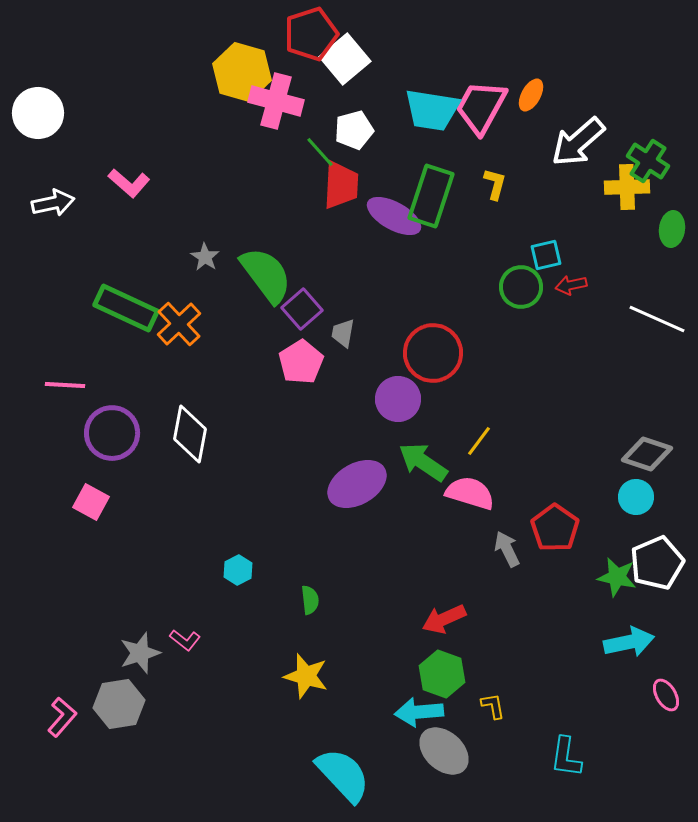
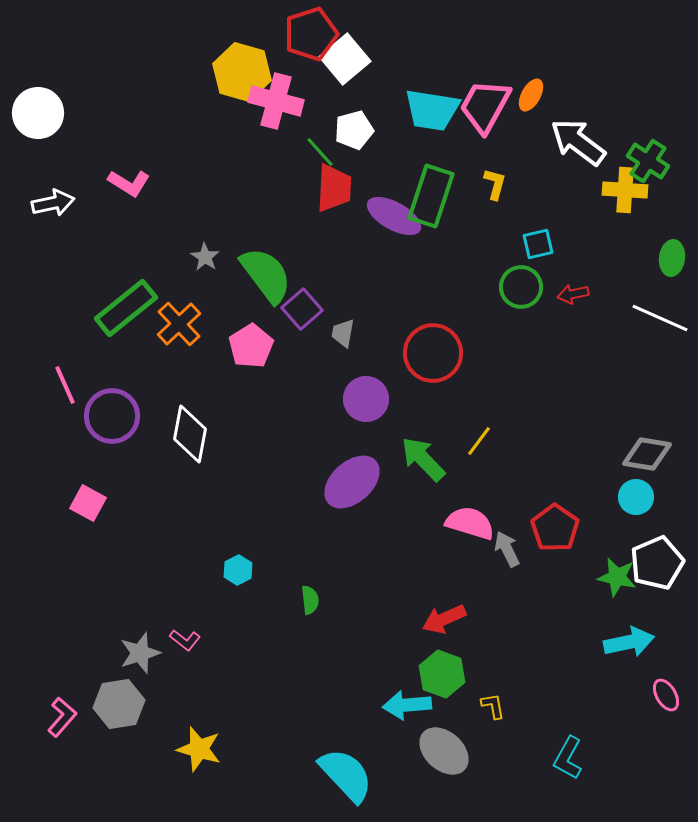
pink trapezoid at (481, 107): moved 4 px right, 1 px up
white arrow at (578, 142): rotated 78 degrees clockwise
pink L-shape at (129, 183): rotated 9 degrees counterclockwise
red trapezoid at (341, 185): moved 7 px left, 3 px down
yellow cross at (627, 187): moved 2 px left, 3 px down; rotated 6 degrees clockwise
green ellipse at (672, 229): moved 29 px down
cyan square at (546, 255): moved 8 px left, 11 px up
red arrow at (571, 285): moved 2 px right, 9 px down
green rectangle at (126, 308): rotated 64 degrees counterclockwise
white line at (657, 319): moved 3 px right, 1 px up
pink pentagon at (301, 362): moved 50 px left, 16 px up
pink line at (65, 385): rotated 63 degrees clockwise
purple circle at (398, 399): moved 32 px left
purple circle at (112, 433): moved 17 px up
gray diamond at (647, 454): rotated 9 degrees counterclockwise
green arrow at (423, 462): moved 3 px up; rotated 12 degrees clockwise
purple ellipse at (357, 484): moved 5 px left, 2 px up; rotated 12 degrees counterclockwise
pink semicircle at (470, 493): moved 30 px down
pink square at (91, 502): moved 3 px left, 1 px down
yellow star at (306, 676): moved 107 px left, 73 px down
cyan arrow at (419, 712): moved 12 px left, 7 px up
cyan L-shape at (566, 757): moved 2 px right, 1 px down; rotated 21 degrees clockwise
cyan semicircle at (343, 775): moved 3 px right
